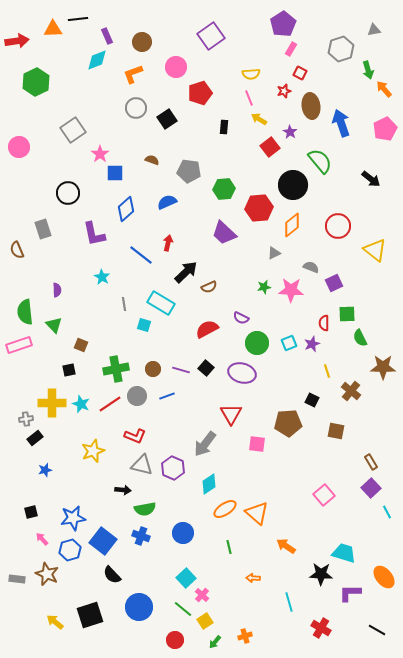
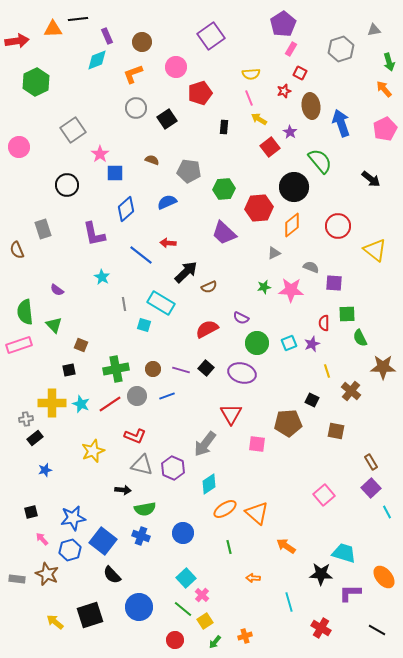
green arrow at (368, 70): moved 21 px right, 8 px up
black circle at (293, 185): moved 1 px right, 2 px down
black circle at (68, 193): moved 1 px left, 8 px up
red arrow at (168, 243): rotated 98 degrees counterclockwise
purple square at (334, 283): rotated 30 degrees clockwise
purple semicircle at (57, 290): rotated 128 degrees clockwise
